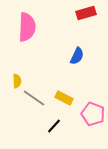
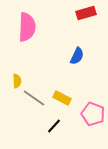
yellow rectangle: moved 2 px left
